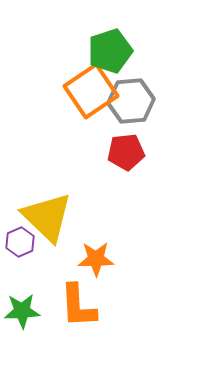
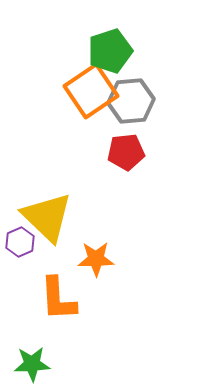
orange L-shape: moved 20 px left, 7 px up
green star: moved 10 px right, 53 px down
